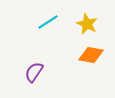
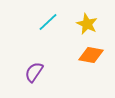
cyan line: rotated 10 degrees counterclockwise
